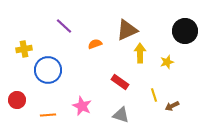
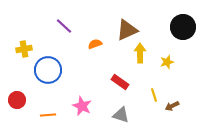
black circle: moved 2 px left, 4 px up
